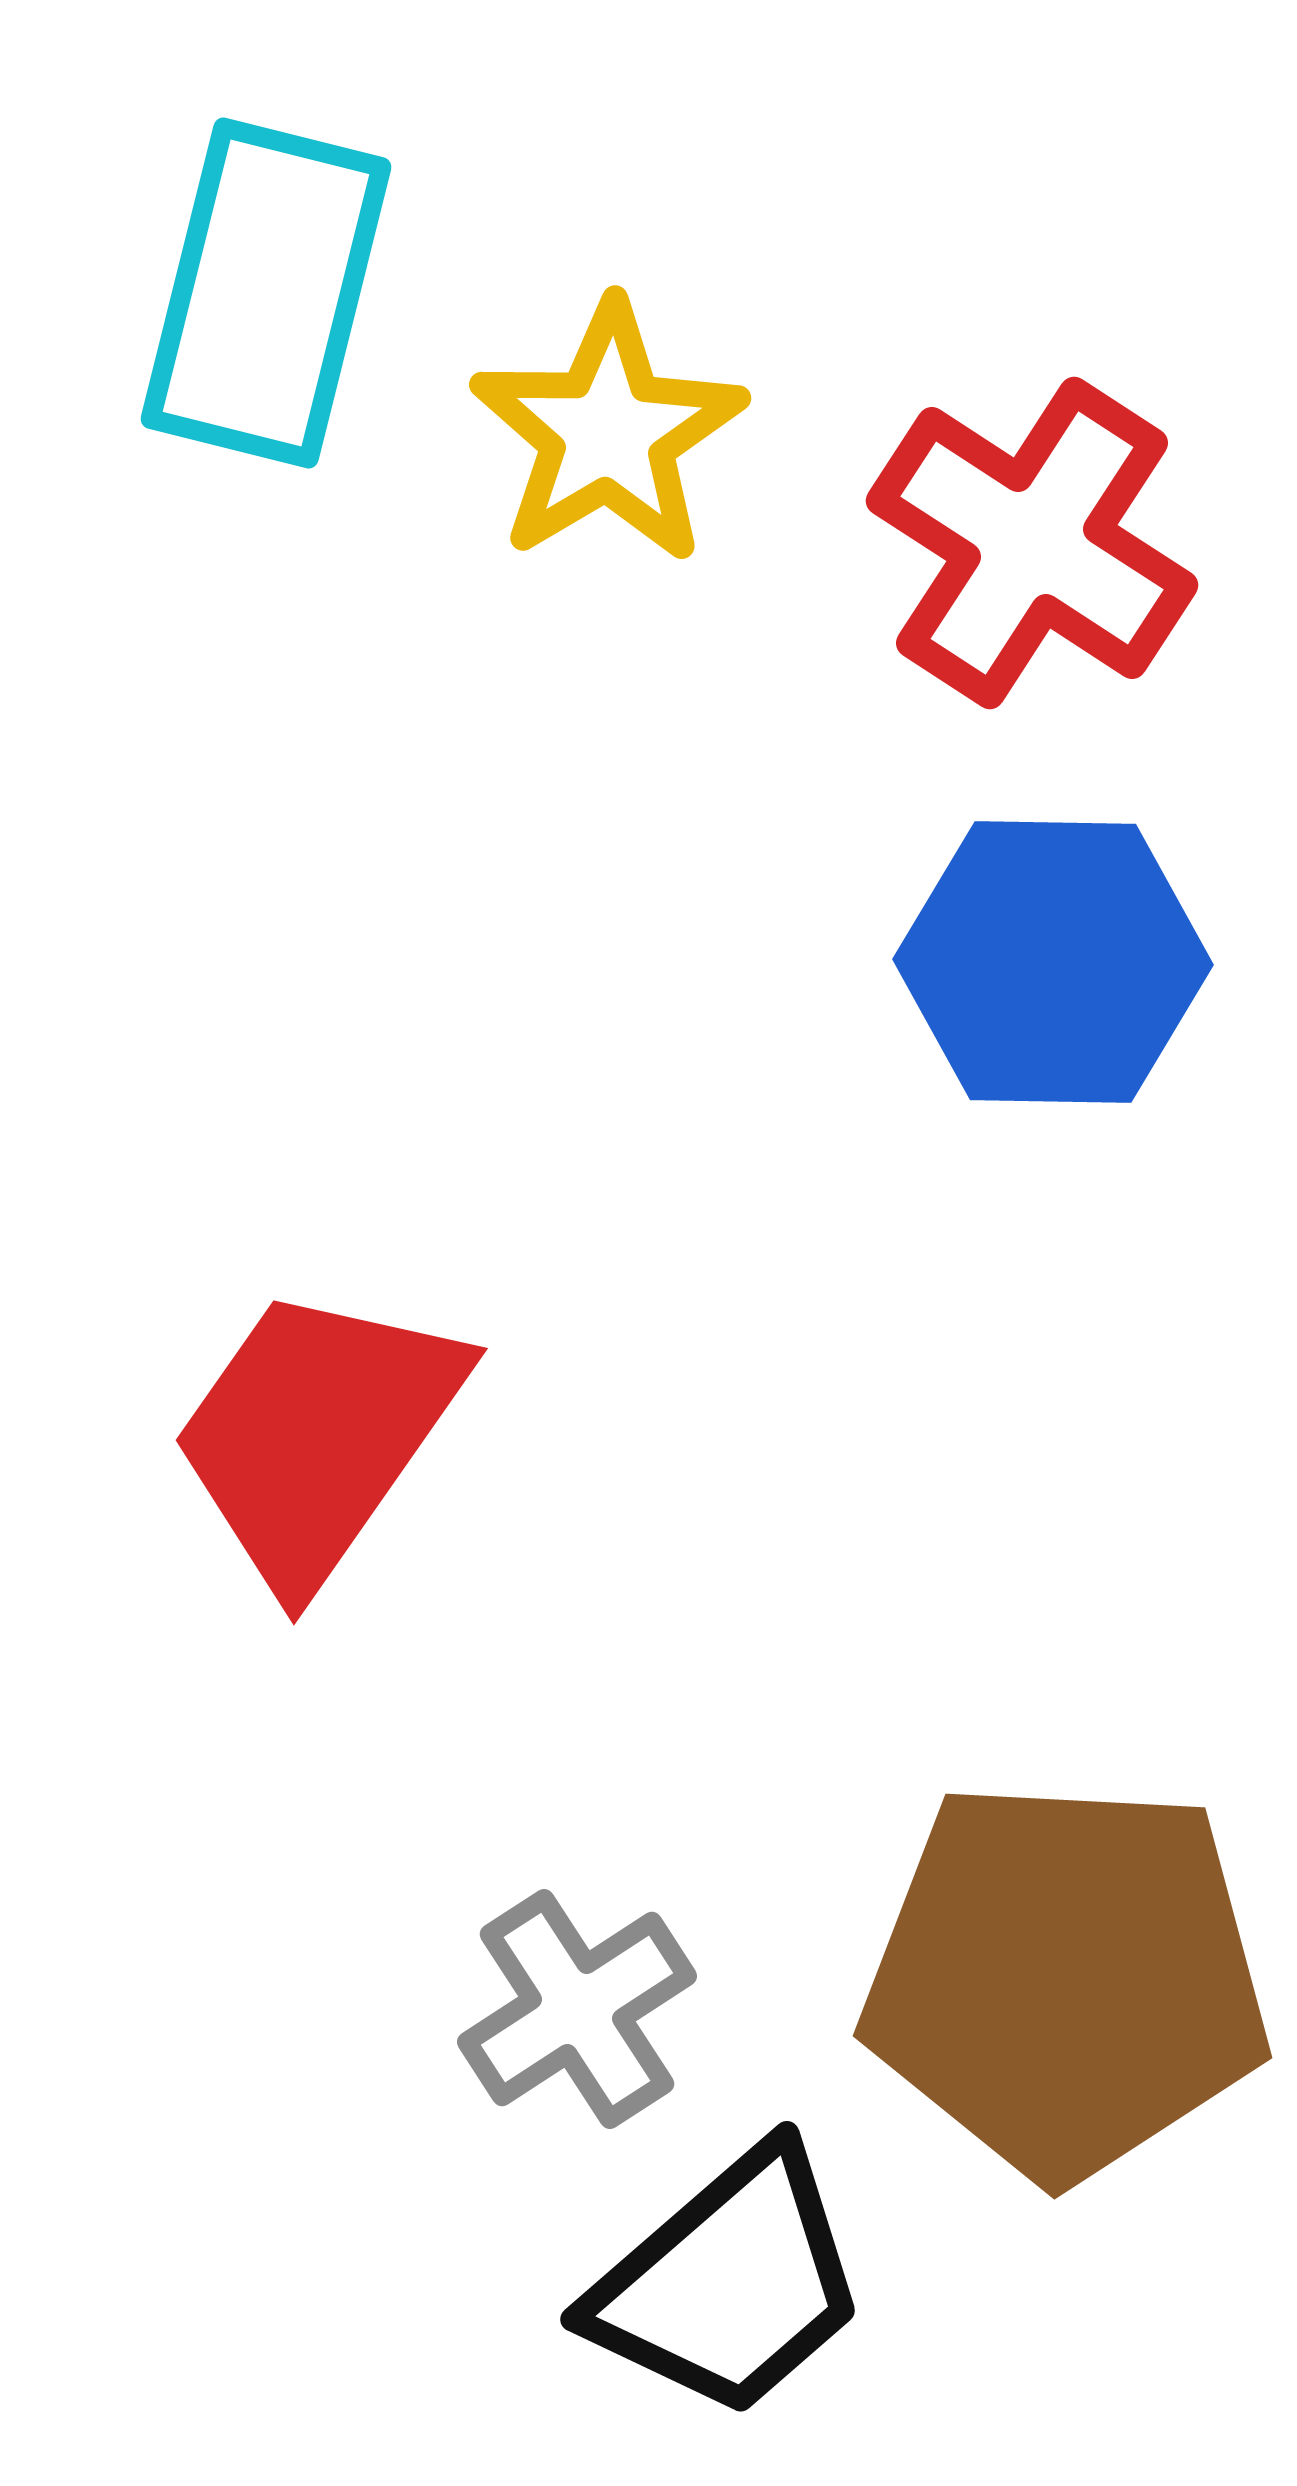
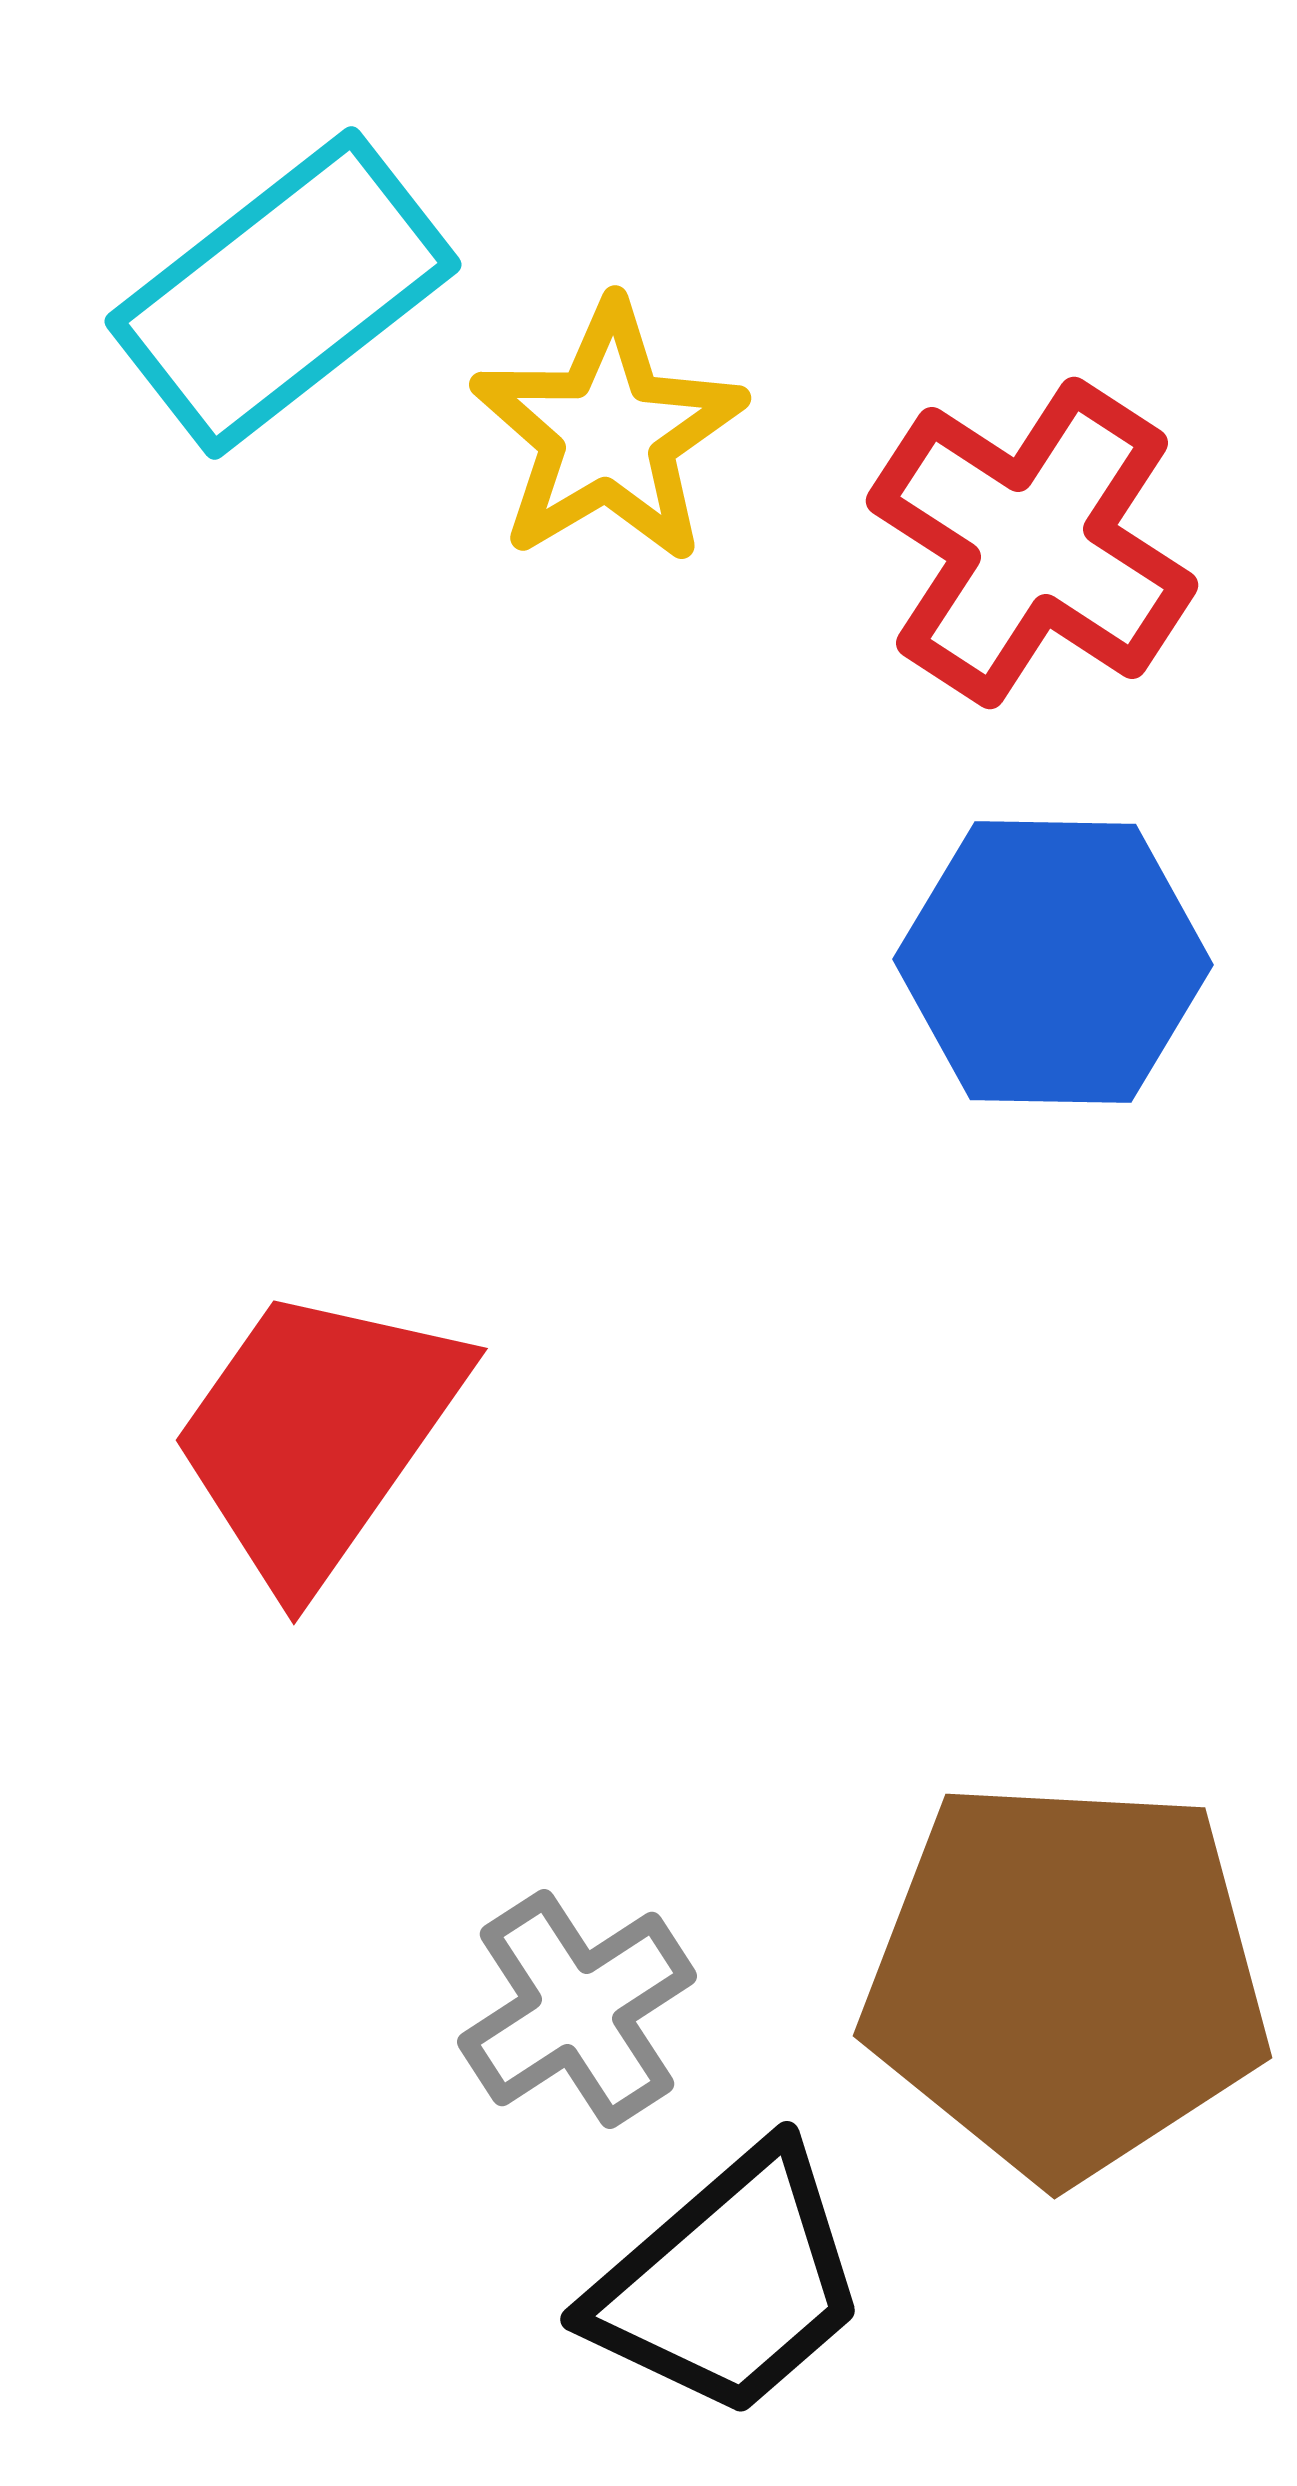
cyan rectangle: moved 17 px right; rotated 38 degrees clockwise
